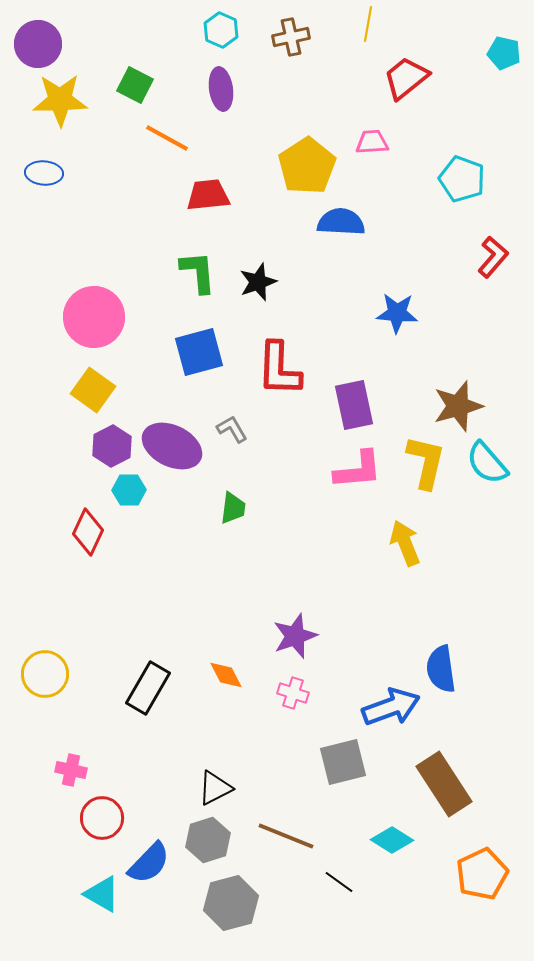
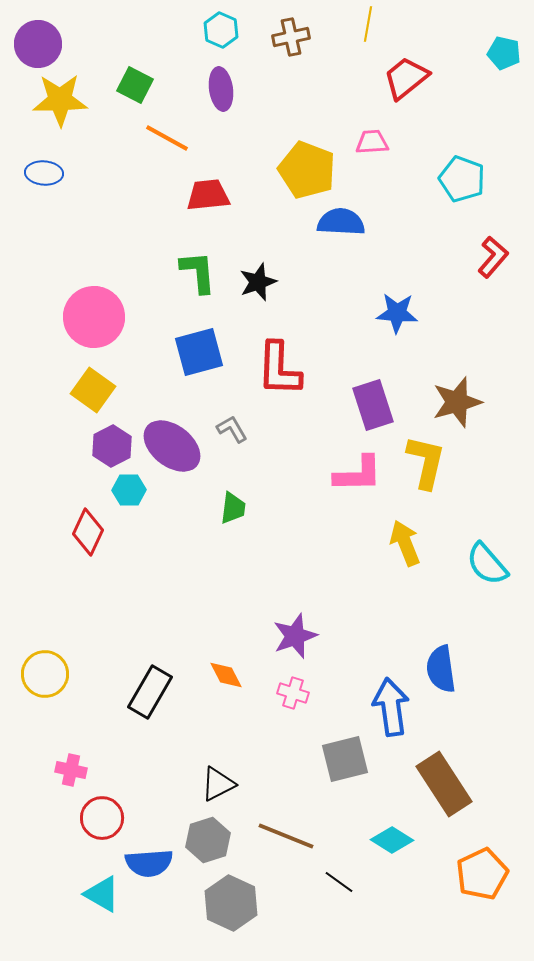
yellow pentagon at (307, 166): moved 4 px down; rotated 18 degrees counterclockwise
purple rectangle at (354, 405): moved 19 px right; rotated 6 degrees counterclockwise
brown star at (458, 406): moved 1 px left, 4 px up
purple ellipse at (172, 446): rotated 12 degrees clockwise
cyan semicircle at (487, 463): moved 101 px down
pink L-shape at (358, 470): moved 4 px down; rotated 4 degrees clockwise
black rectangle at (148, 688): moved 2 px right, 4 px down
blue arrow at (391, 707): rotated 78 degrees counterclockwise
gray square at (343, 762): moved 2 px right, 3 px up
black triangle at (215, 788): moved 3 px right, 4 px up
blue semicircle at (149, 863): rotated 42 degrees clockwise
gray hexagon at (231, 903): rotated 20 degrees counterclockwise
